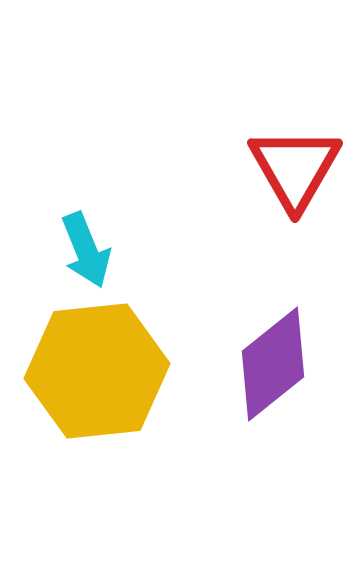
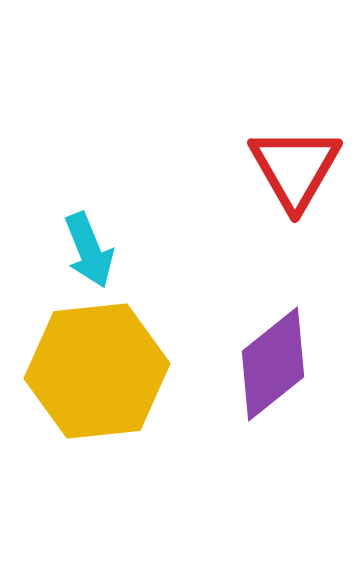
cyan arrow: moved 3 px right
